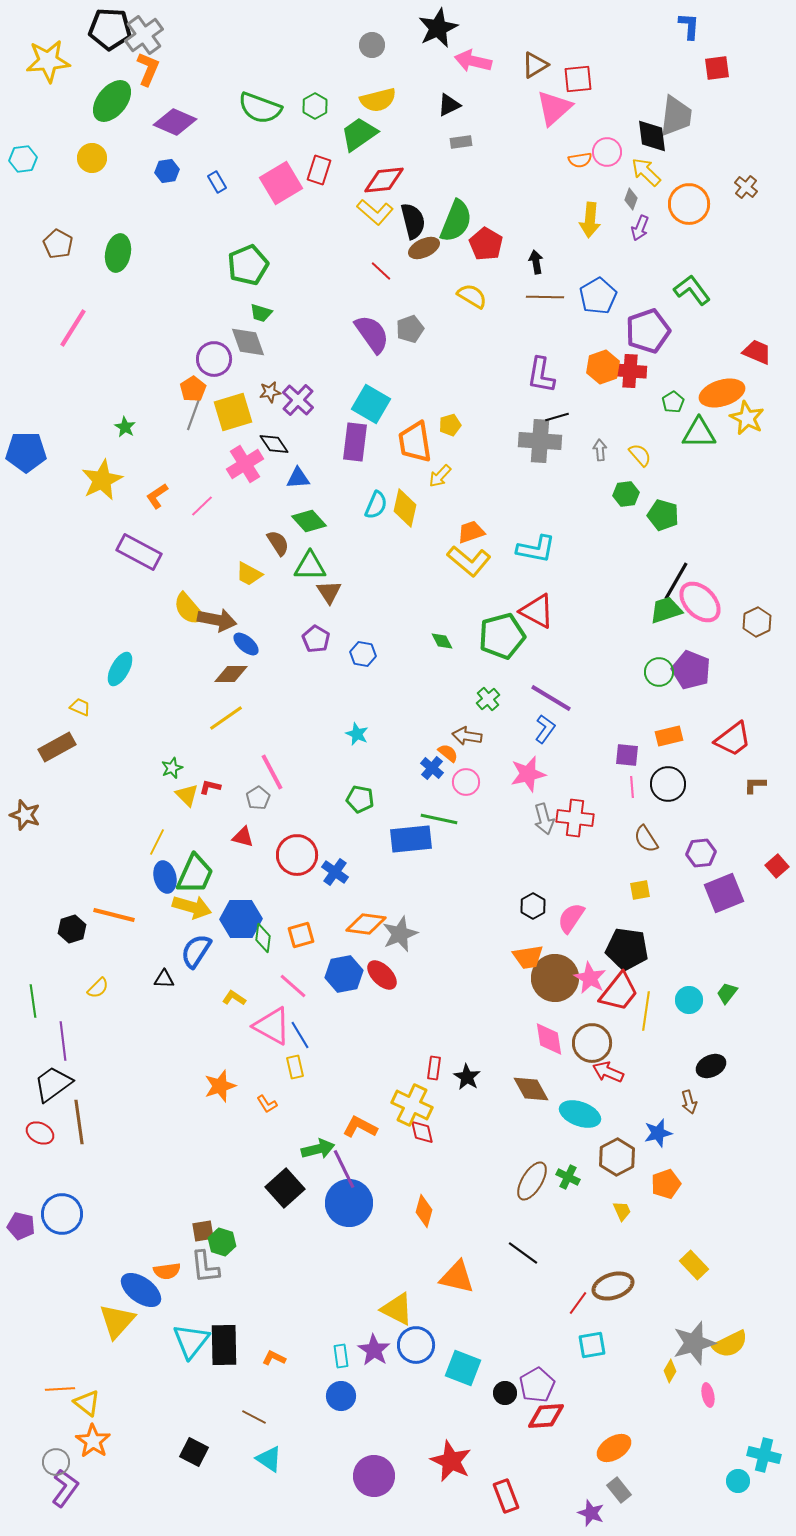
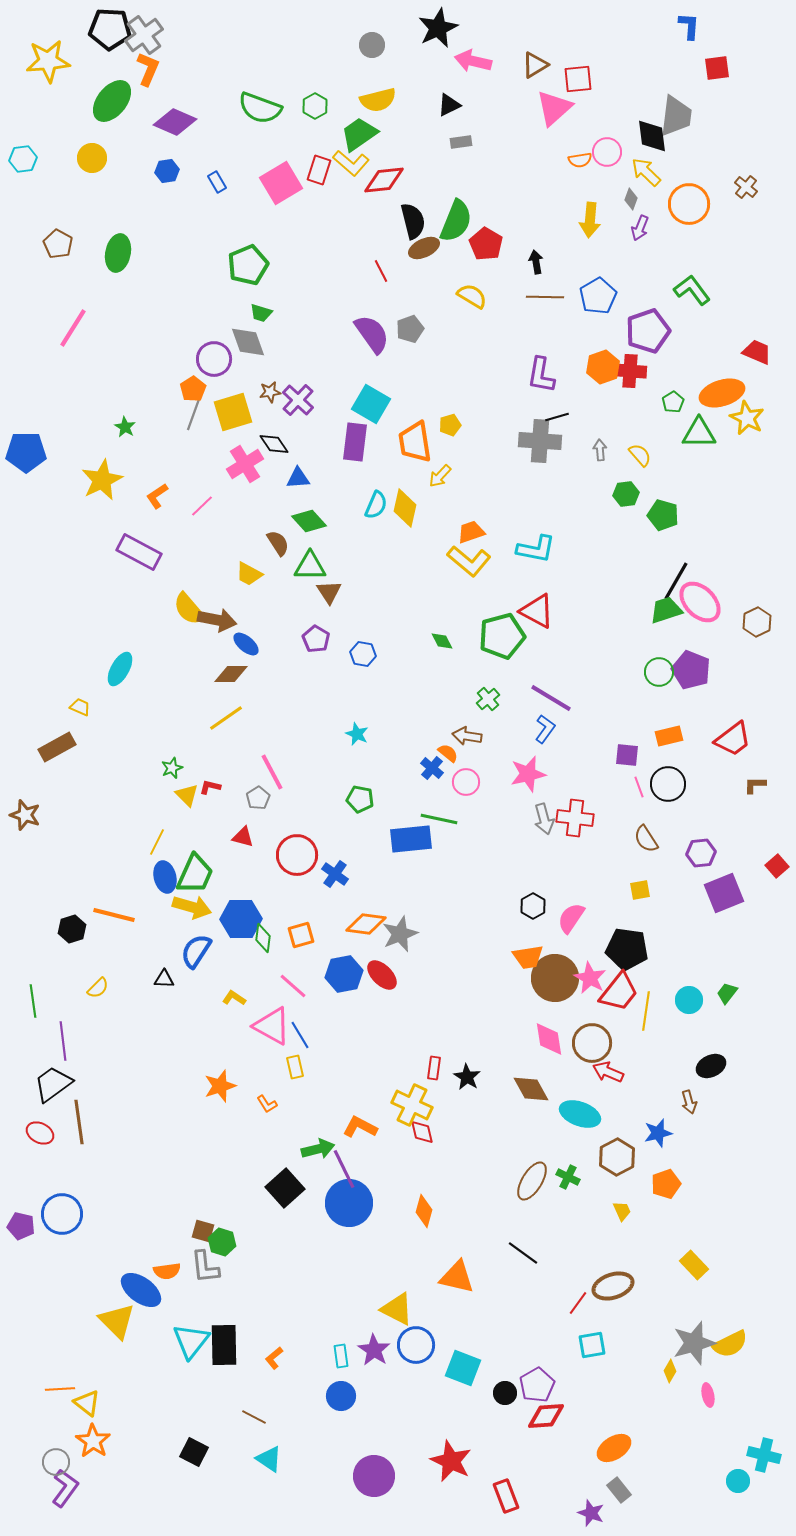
yellow L-shape at (375, 212): moved 24 px left, 49 px up
red line at (381, 271): rotated 20 degrees clockwise
pink line at (632, 787): moved 7 px right; rotated 15 degrees counterclockwise
blue cross at (335, 872): moved 2 px down
brown square at (203, 1231): rotated 25 degrees clockwise
yellow triangle at (117, 1321): rotated 27 degrees counterclockwise
orange L-shape at (274, 1358): rotated 65 degrees counterclockwise
